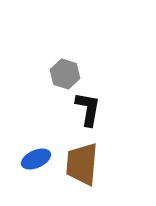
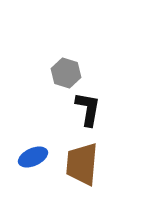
gray hexagon: moved 1 px right, 1 px up
blue ellipse: moved 3 px left, 2 px up
